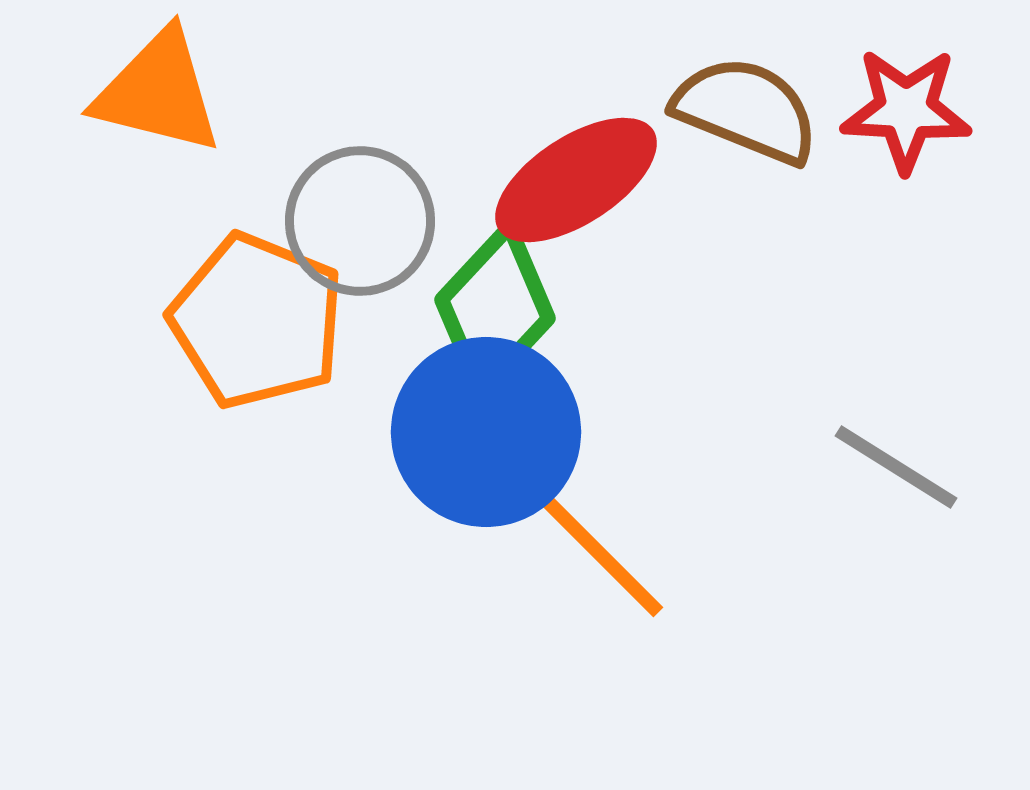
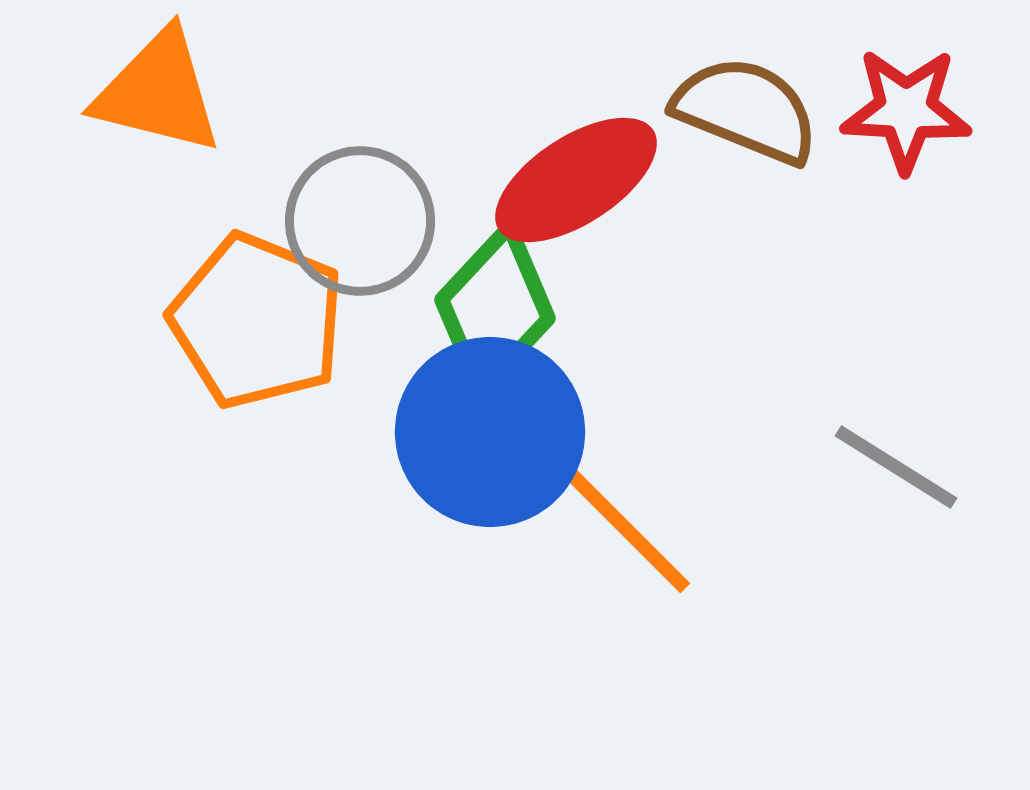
blue circle: moved 4 px right
orange line: moved 27 px right, 24 px up
